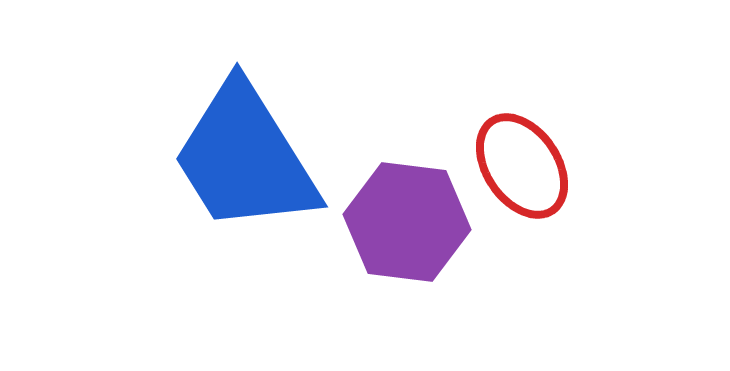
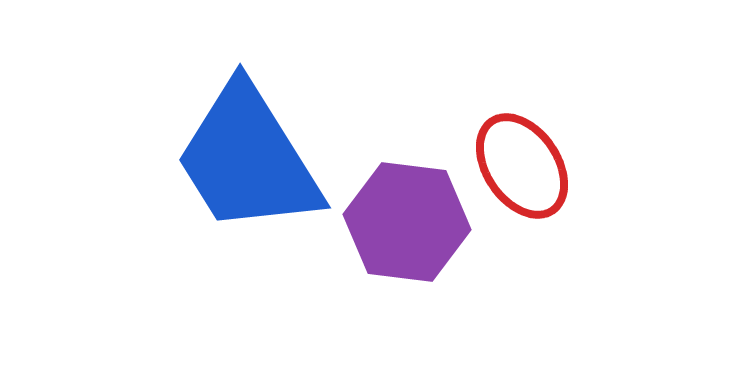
blue trapezoid: moved 3 px right, 1 px down
